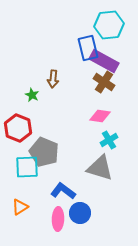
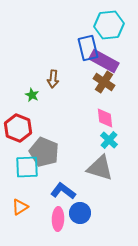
pink diamond: moved 5 px right, 2 px down; rotated 75 degrees clockwise
cyan cross: rotated 18 degrees counterclockwise
